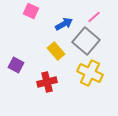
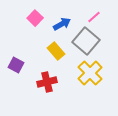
pink square: moved 4 px right, 7 px down; rotated 21 degrees clockwise
blue arrow: moved 2 px left
yellow cross: rotated 20 degrees clockwise
